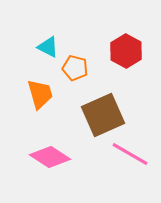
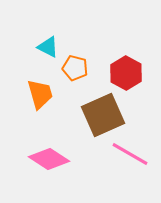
red hexagon: moved 22 px down
pink diamond: moved 1 px left, 2 px down
